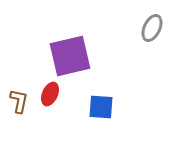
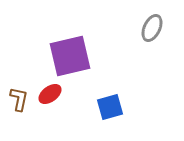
red ellipse: rotated 30 degrees clockwise
brown L-shape: moved 2 px up
blue square: moved 9 px right; rotated 20 degrees counterclockwise
